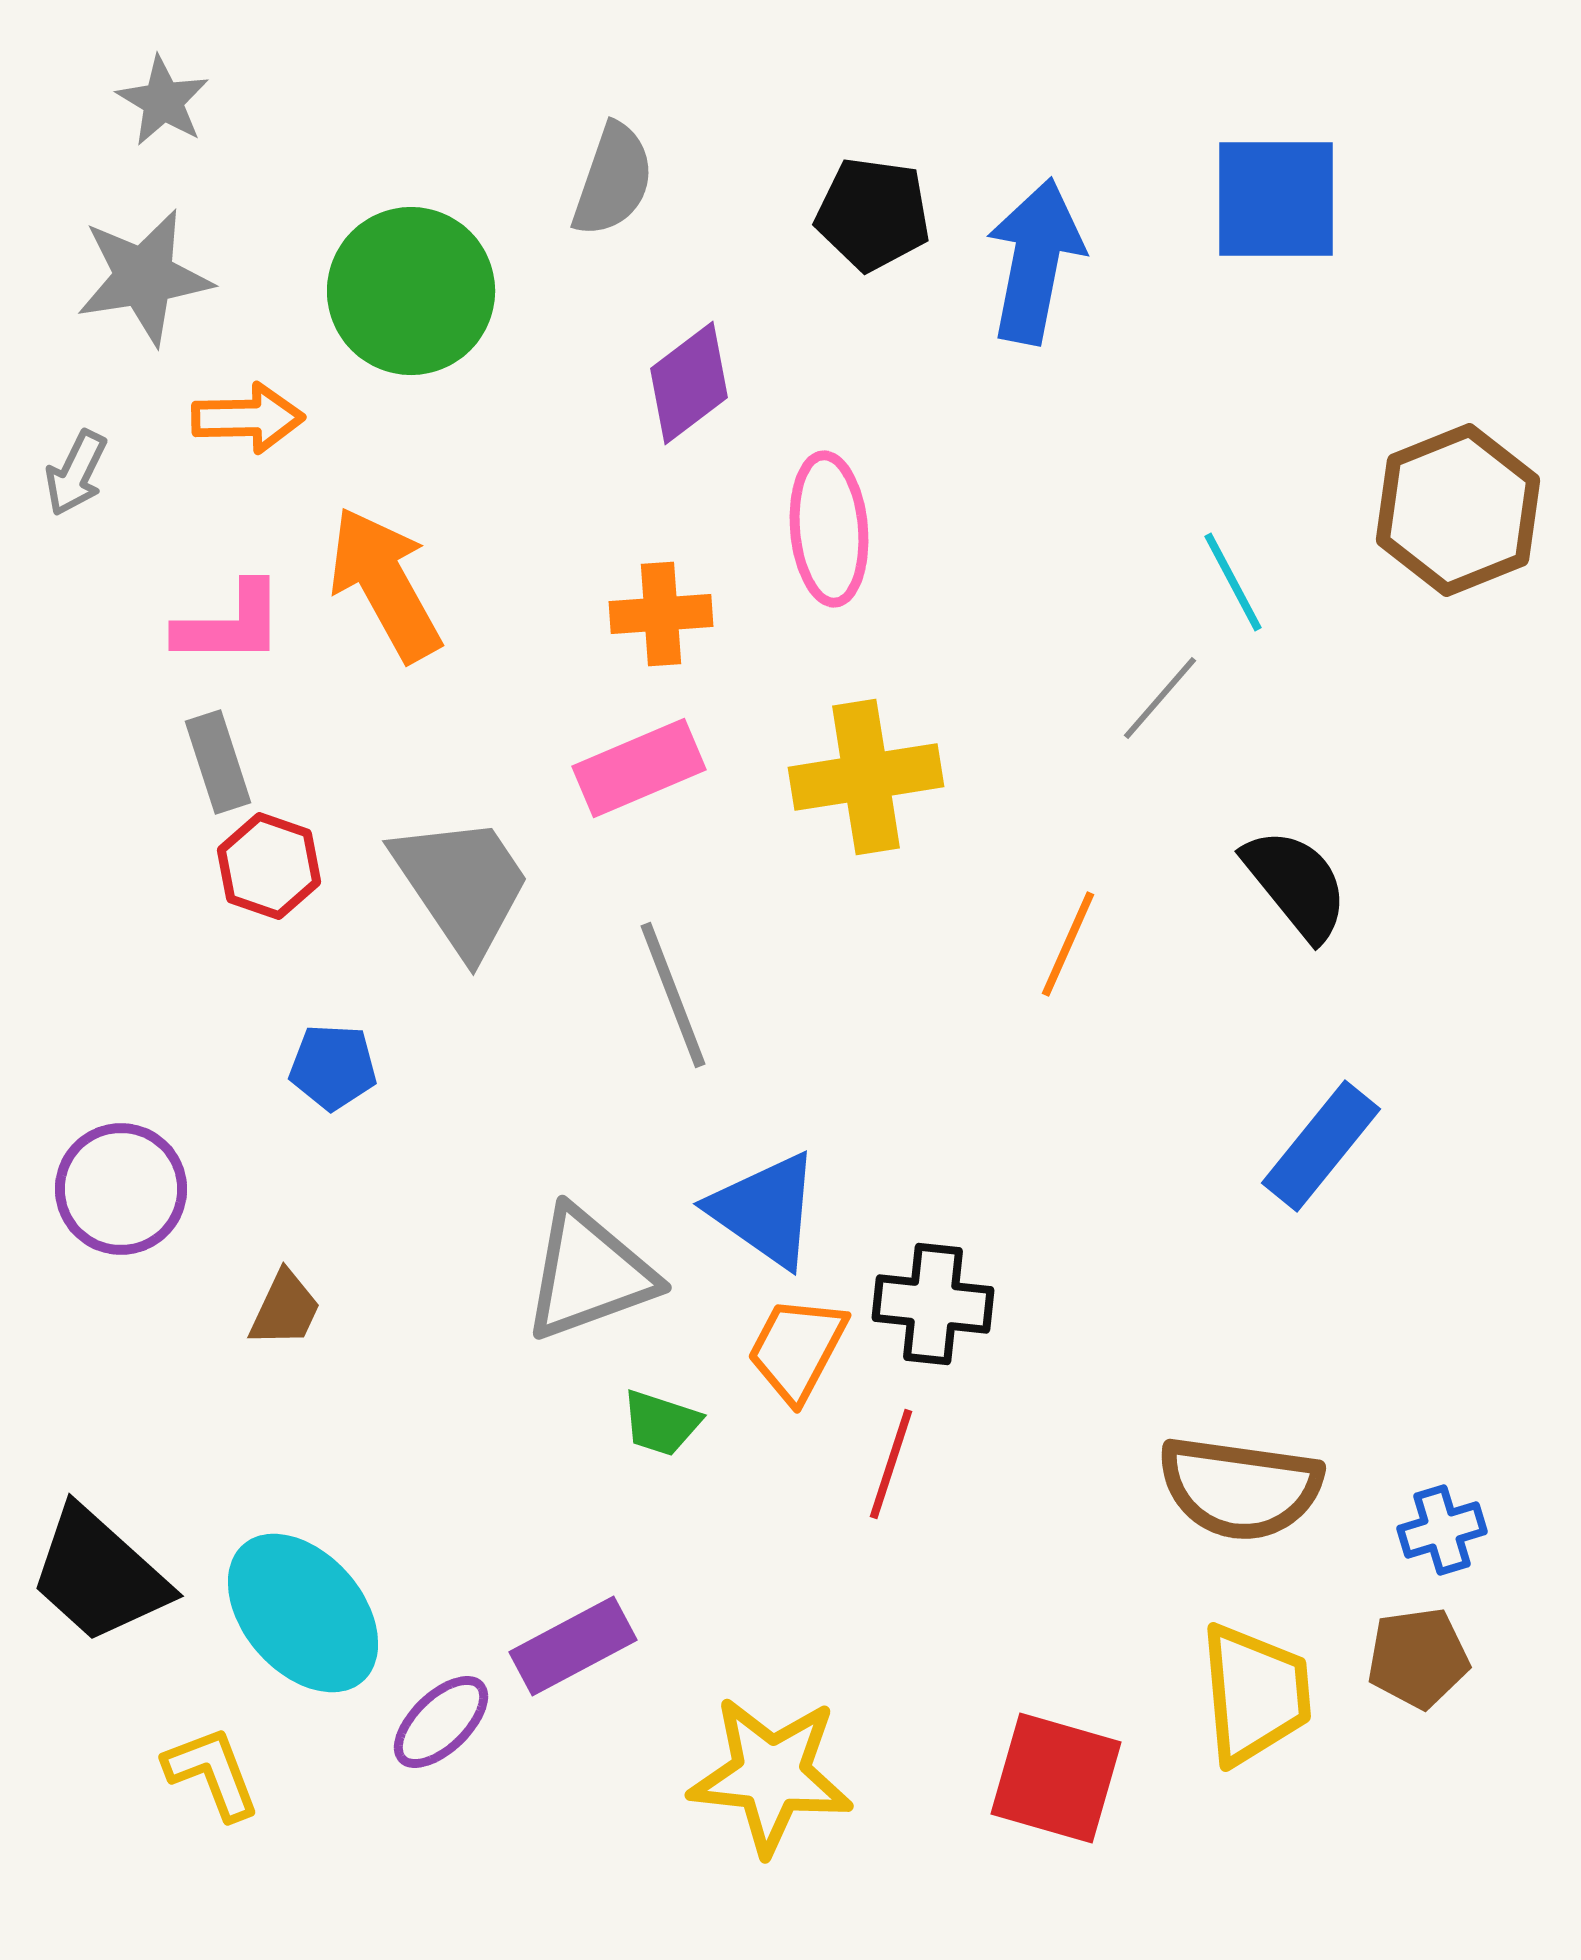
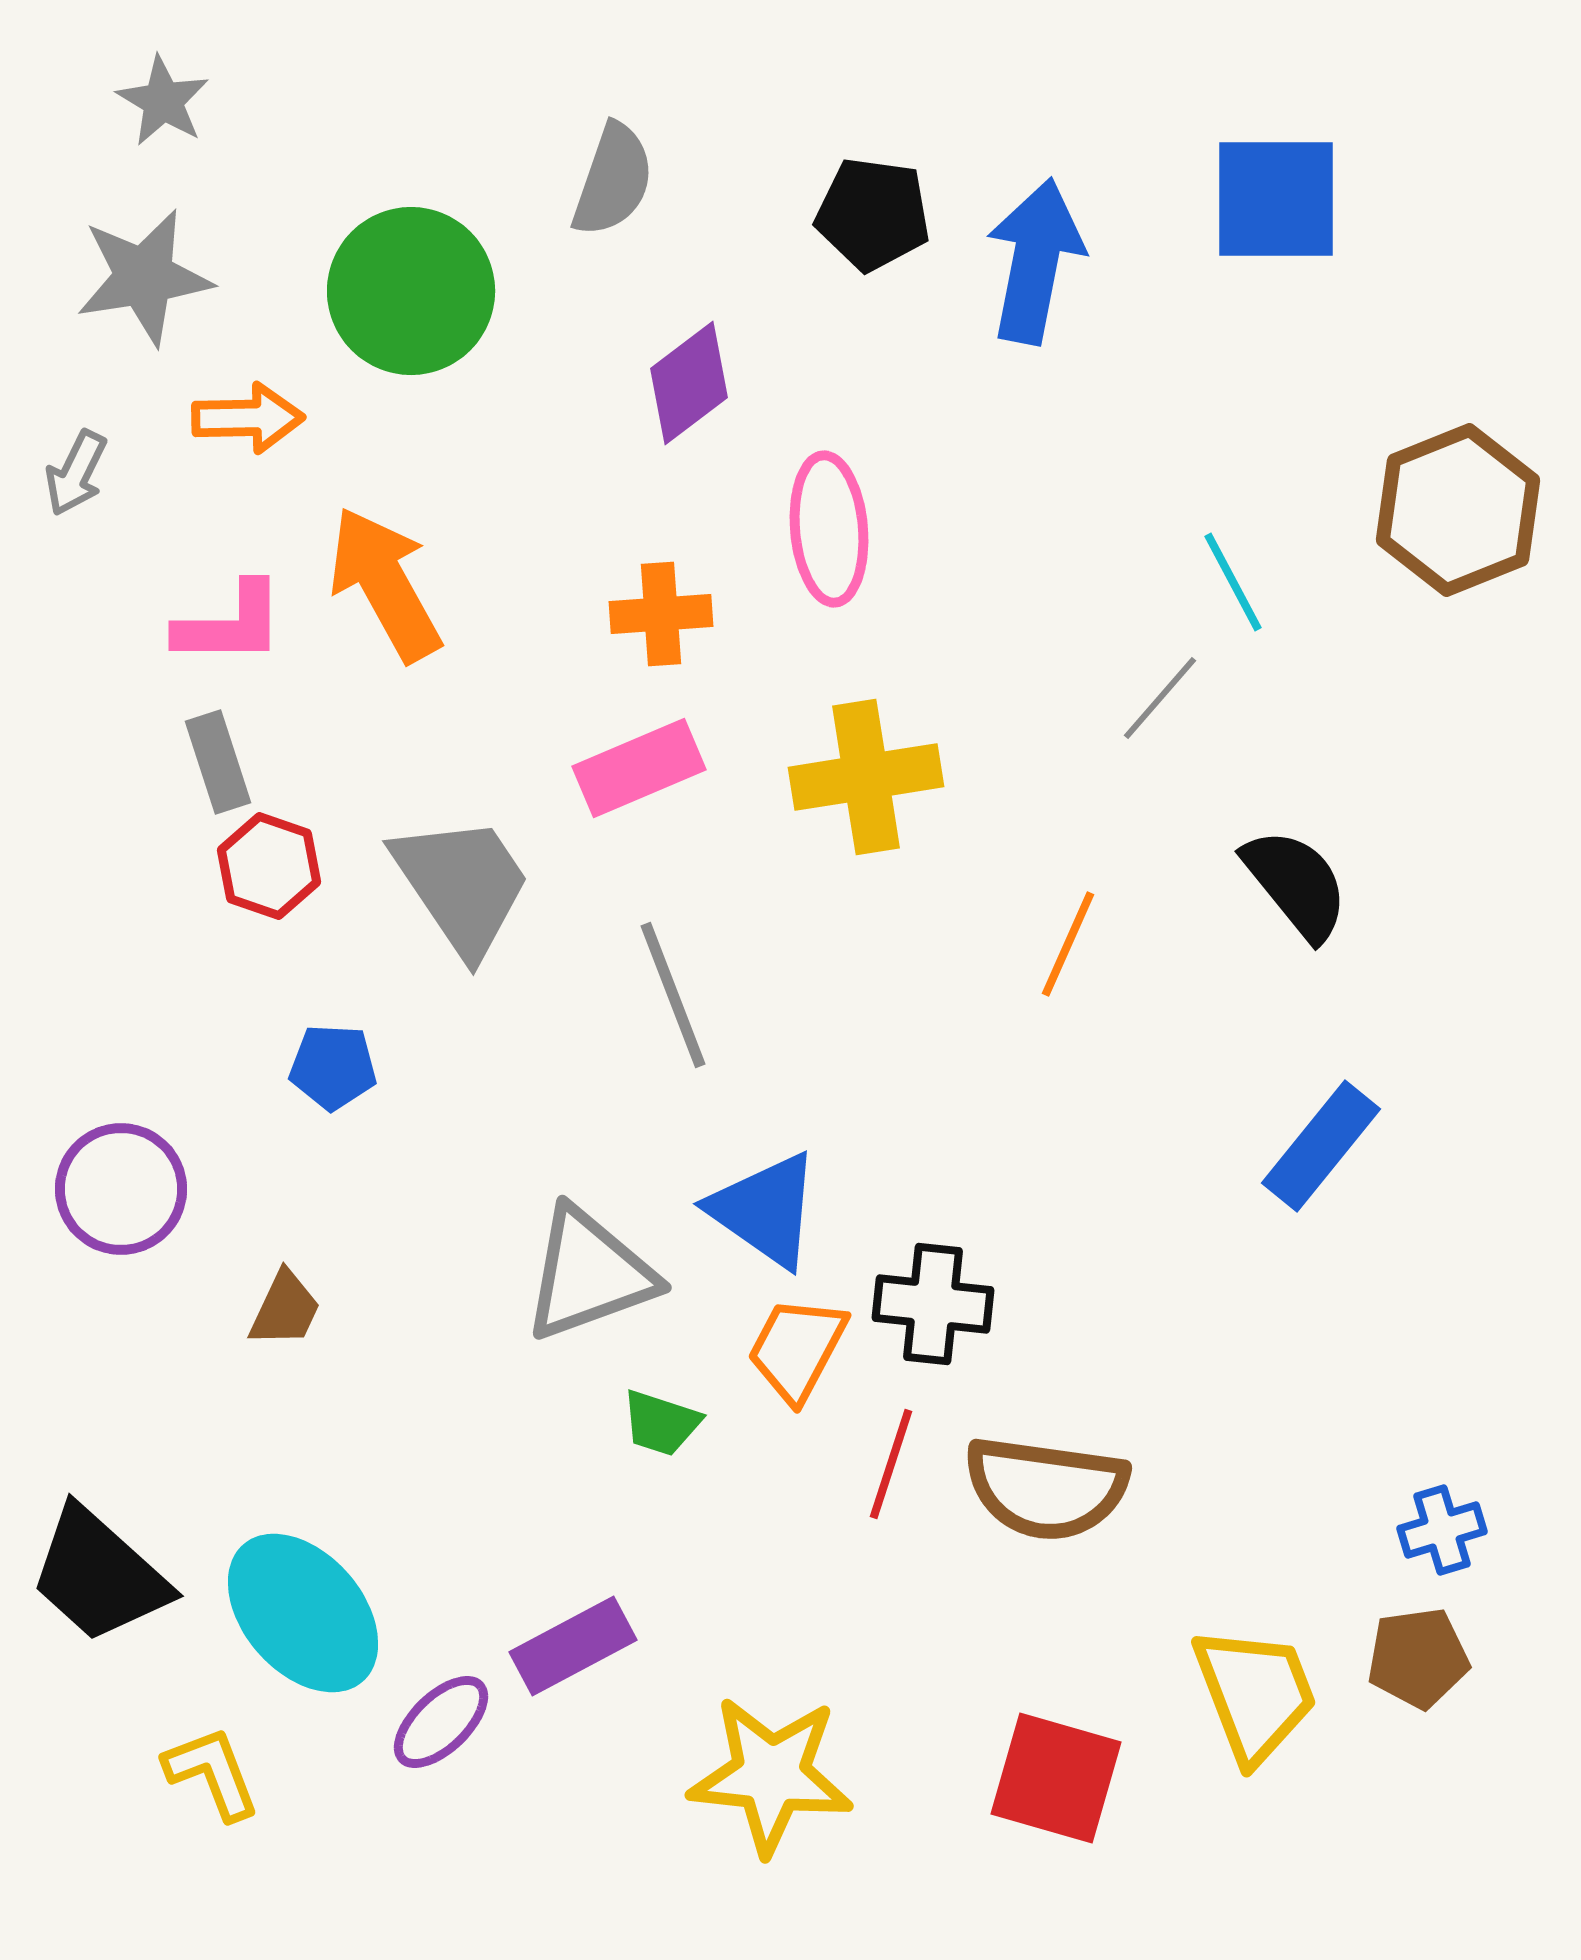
brown semicircle at (1240, 1488): moved 194 px left
yellow trapezoid at (1255, 1694): rotated 16 degrees counterclockwise
